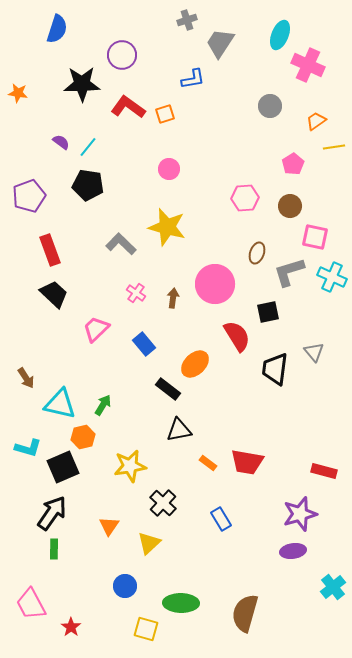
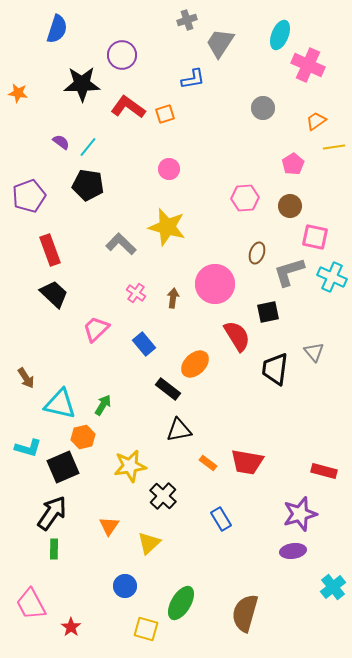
gray circle at (270, 106): moved 7 px left, 2 px down
black cross at (163, 503): moved 7 px up
green ellipse at (181, 603): rotated 60 degrees counterclockwise
